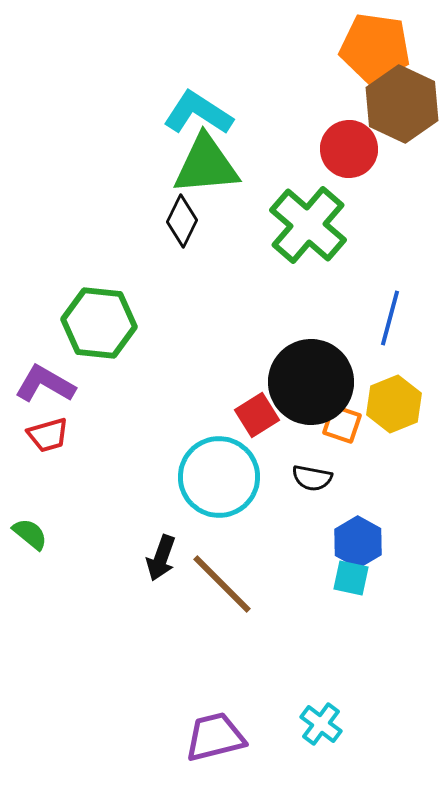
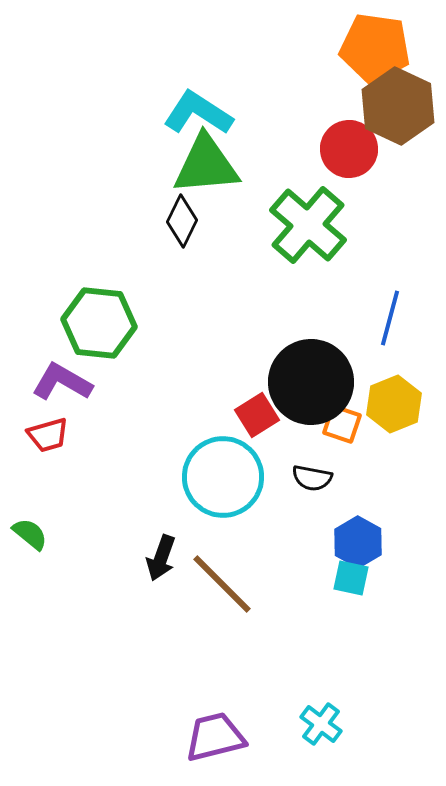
brown hexagon: moved 4 px left, 2 px down
purple L-shape: moved 17 px right, 2 px up
cyan circle: moved 4 px right
